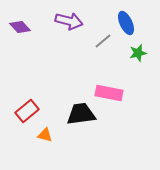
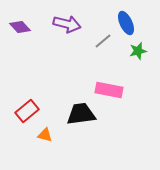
purple arrow: moved 2 px left, 3 px down
green star: moved 2 px up
pink rectangle: moved 3 px up
